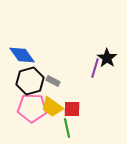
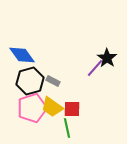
purple line: rotated 24 degrees clockwise
pink pentagon: rotated 20 degrees counterclockwise
